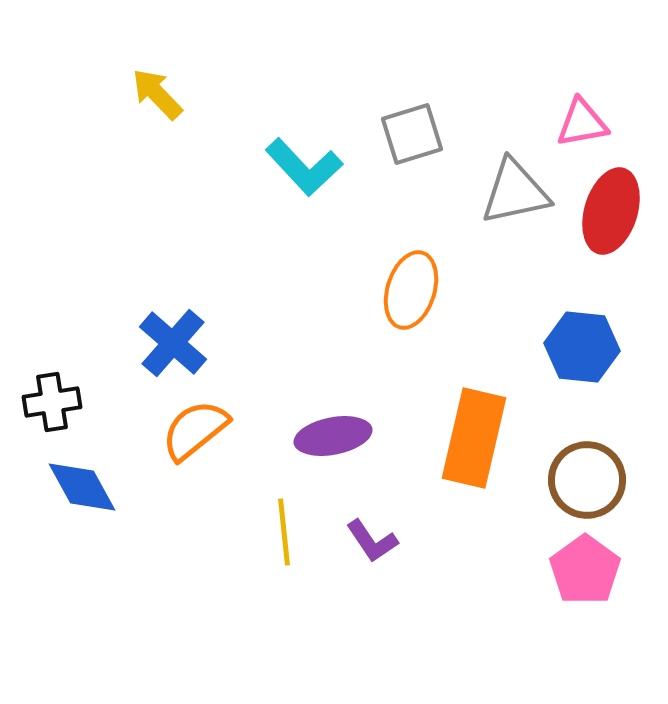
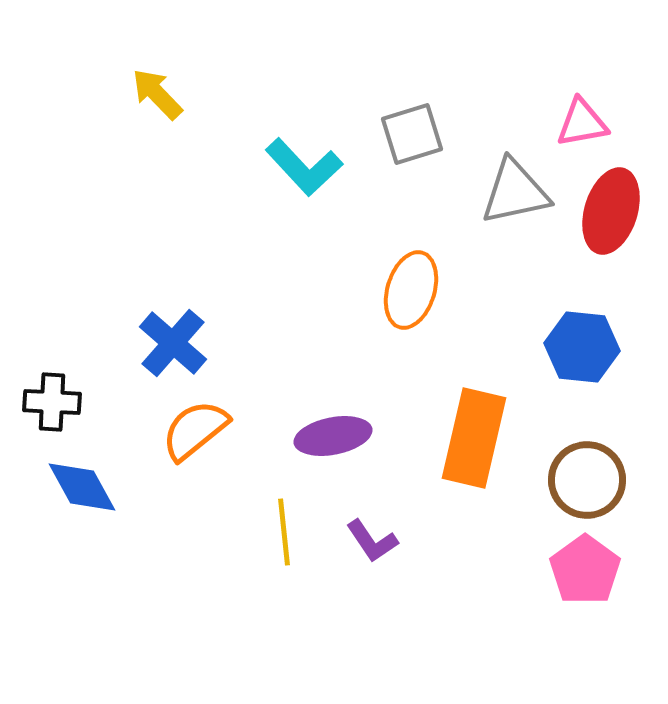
black cross: rotated 12 degrees clockwise
